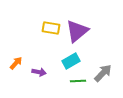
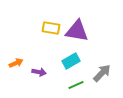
purple triangle: rotated 50 degrees clockwise
orange arrow: rotated 24 degrees clockwise
gray arrow: moved 1 px left
green line: moved 2 px left, 4 px down; rotated 21 degrees counterclockwise
